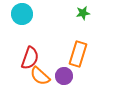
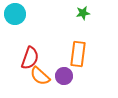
cyan circle: moved 7 px left
orange rectangle: rotated 10 degrees counterclockwise
